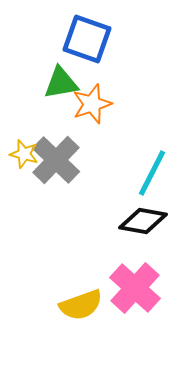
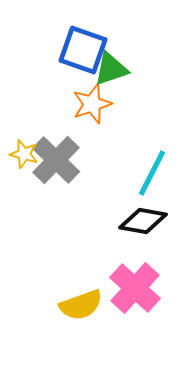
blue square: moved 4 px left, 11 px down
green triangle: moved 50 px right, 14 px up; rotated 9 degrees counterclockwise
